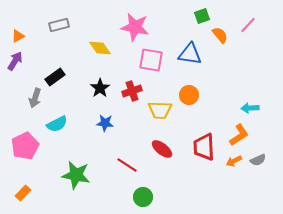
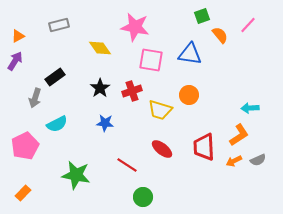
yellow trapezoid: rotated 15 degrees clockwise
